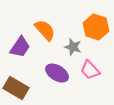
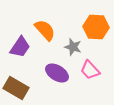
orange hexagon: rotated 15 degrees counterclockwise
